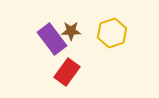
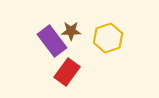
yellow hexagon: moved 4 px left, 5 px down
purple rectangle: moved 2 px down
